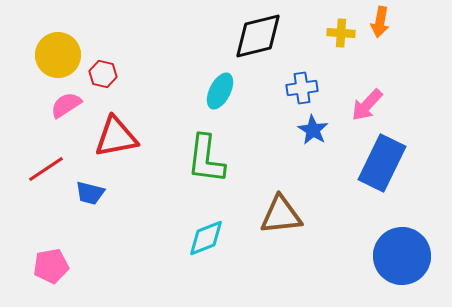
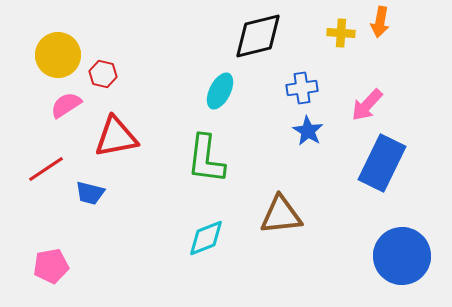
blue star: moved 5 px left, 1 px down
